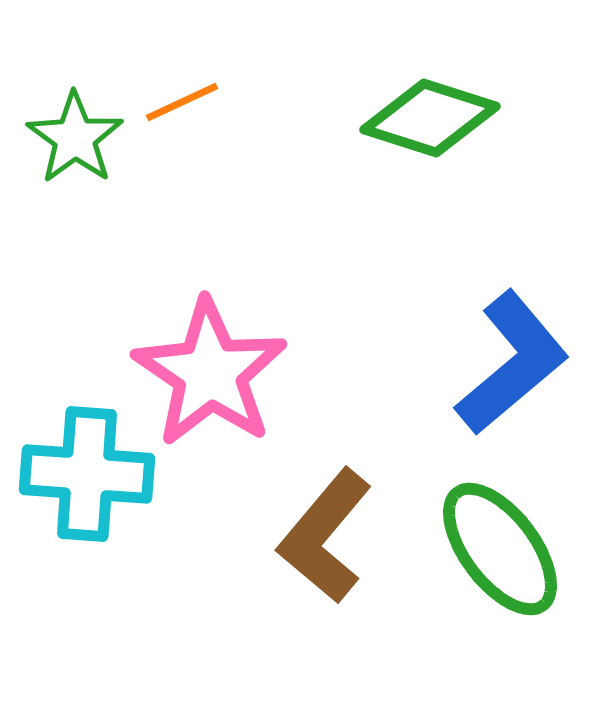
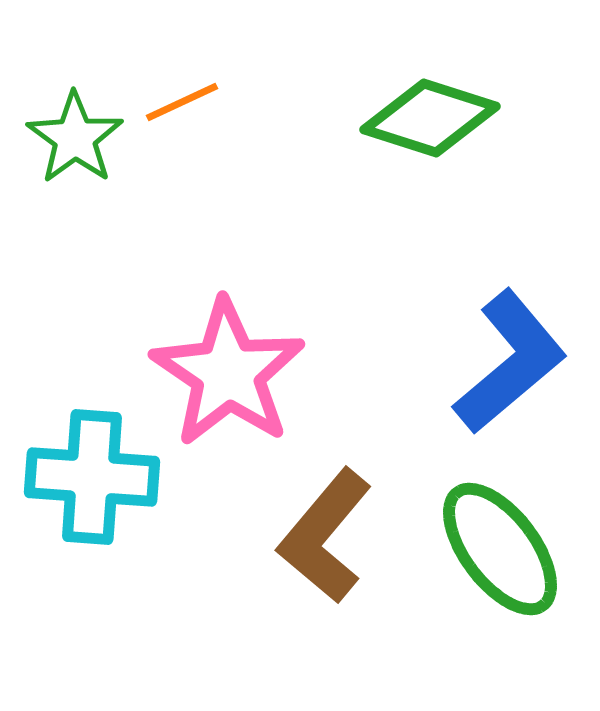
blue L-shape: moved 2 px left, 1 px up
pink star: moved 18 px right
cyan cross: moved 5 px right, 3 px down
